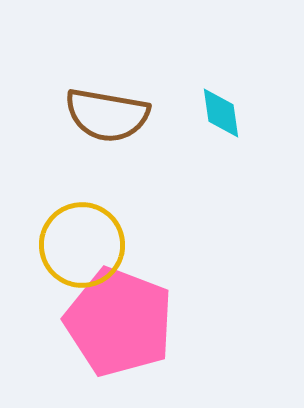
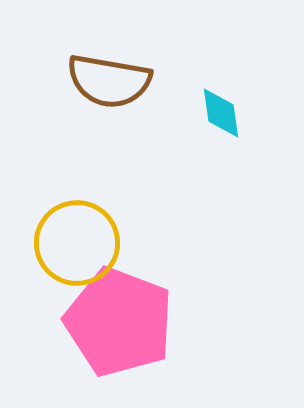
brown semicircle: moved 2 px right, 34 px up
yellow circle: moved 5 px left, 2 px up
